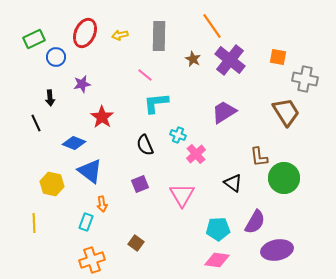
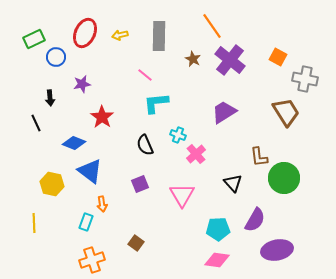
orange square: rotated 18 degrees clockwise
black triangle: rotated 12 degrees clockwise
purple semicircle: moved 2 px up
